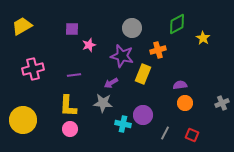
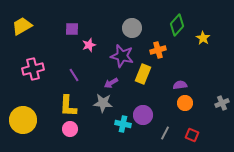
green diamond: moved 1 px down; rotated 20 degrees counterclockwise
purple line: rotated 64 degrees clockwise
